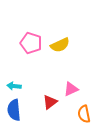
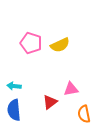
pink triangle: rotated 14 degrees clockwise
